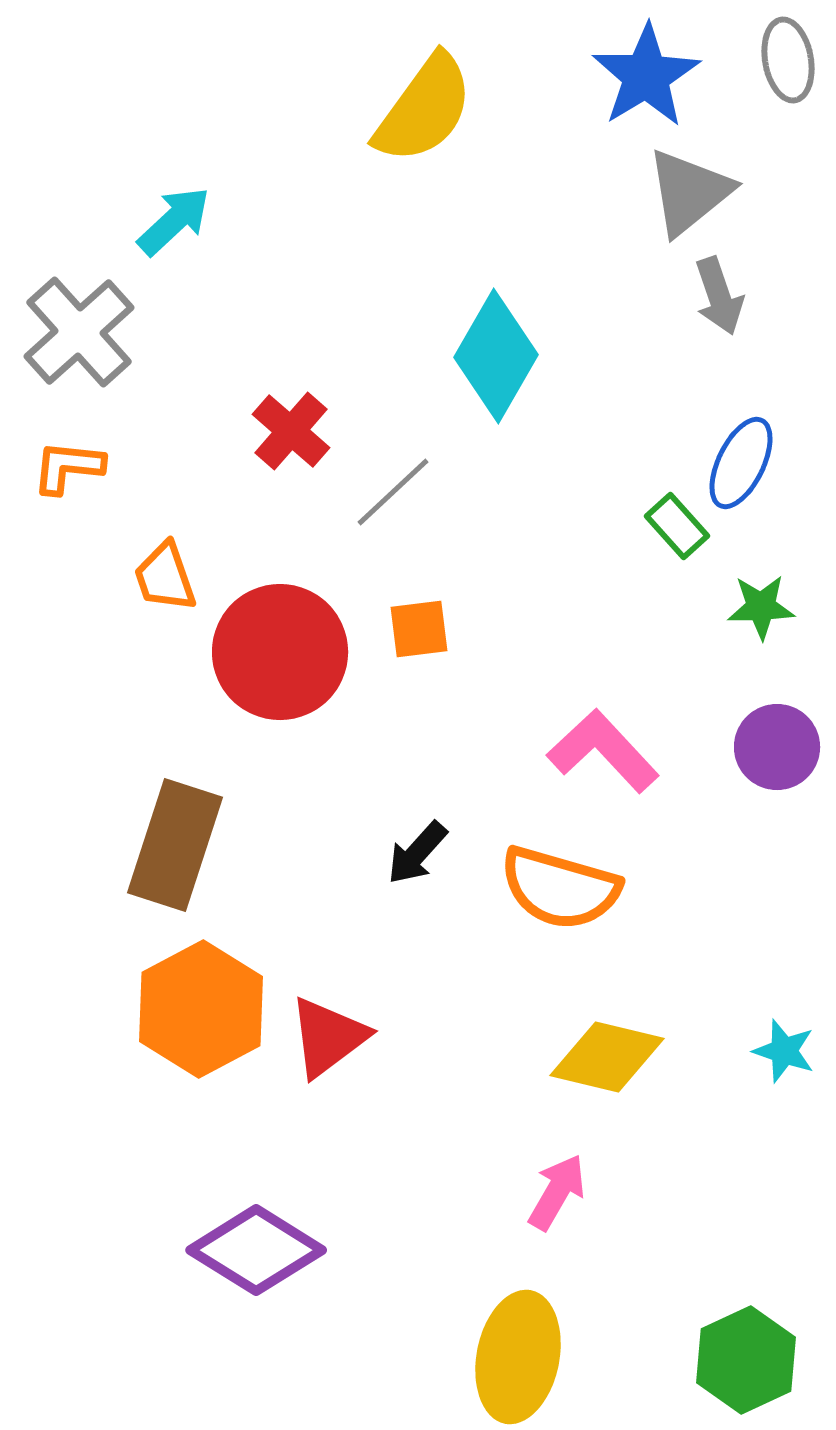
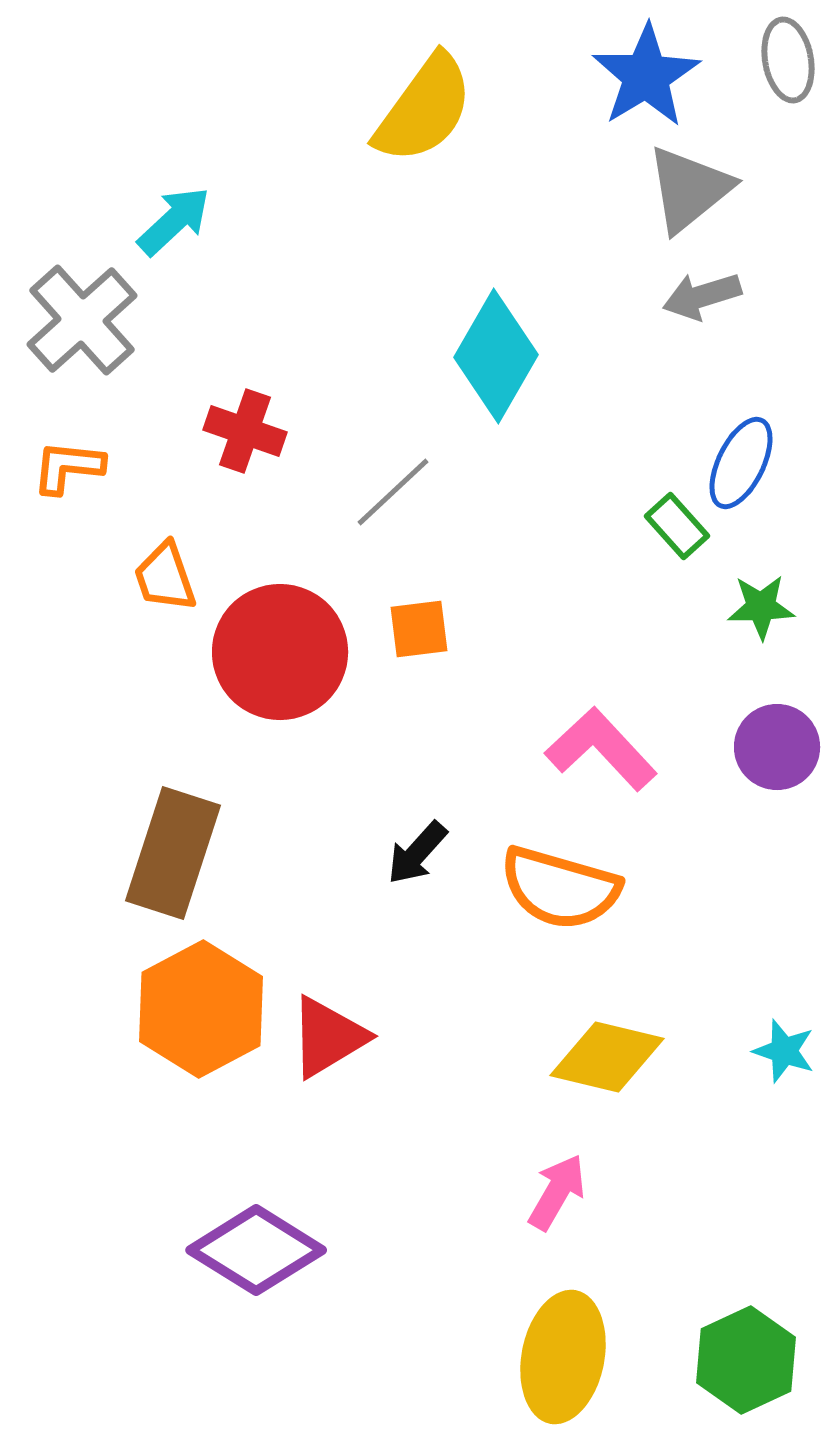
gray triangle: moved 3 px up
gray arrow: moved 17 px left; rotated 92 degrees clockwise
gray cross: moved 3 px right, 12 px up
red cross: moved 46 px left; rotated 22 degrees counterclockwise
pink L-shape: moved 2 px left, 2 px up
brown rectangle: moved 2 px left, 8 px down
red triangle: rotated 6 degrees clockwise
yellow ellipse: moved 45 px right
